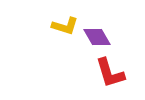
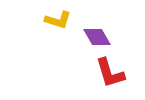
yellow L-shape: moved 7 px left, 6 px up
